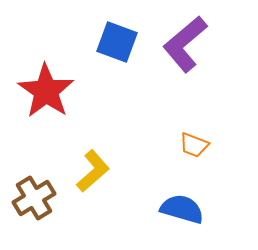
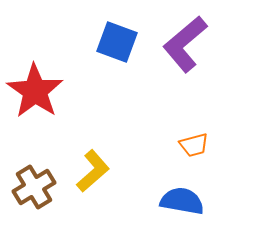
red star: moved 11 px left
orange trapezoid: rotated 36 degrees counterclockwise
brown cross: moved 11 px up
blue semicircle: moved 8 px up; rotated 6 degrees counterclockwise
